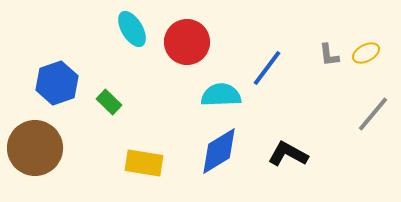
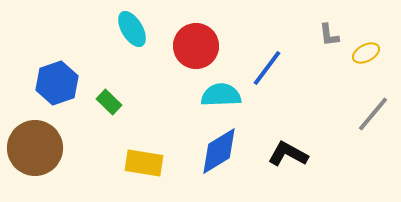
red circle: moved 9 px right, 4 px down
gray L-shape: moved 20 px up
